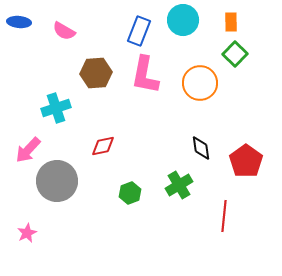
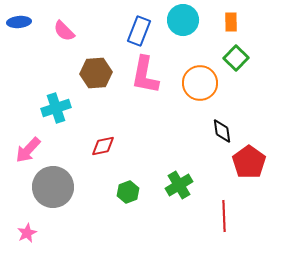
blue ellipse: rotated 10 degrees counterclockwise
pink semicircle: rotated 15 degrees clockwise
green square: moved 1 px right, 4 px down
black diamond: moved 21 px right, 17 px up
red pentagon: moved 3 px right, 1 px down
gray circle: moved 4 px left, 6 px down
green hexagon: moved 2 px left, 1 px up
red line: rotated 8 degrees counterclockwise
